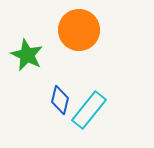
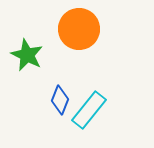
orange circle: moved 1 px up
blue diamond: rotated 8 degrees clockwise
